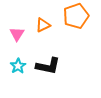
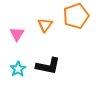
orange triangle: moved 2 px right; rotated 28 degrees counterclockwise
cyan star: moved 3 px down
